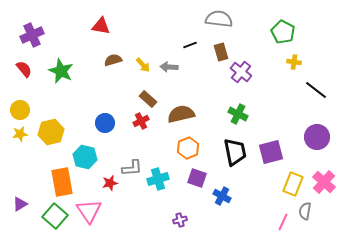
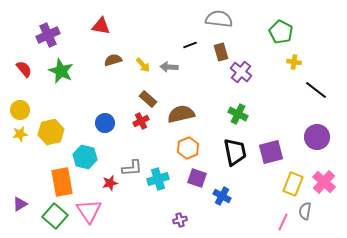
green pentagon at (283, 32): moved 2 px left
purple cross at (32, 35): moved 16 px right
